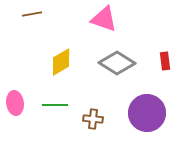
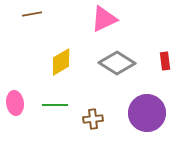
pink triangle: rotated 44 degrees counterclockwise
brown cross: rotated 12 degrees counterclockwise
